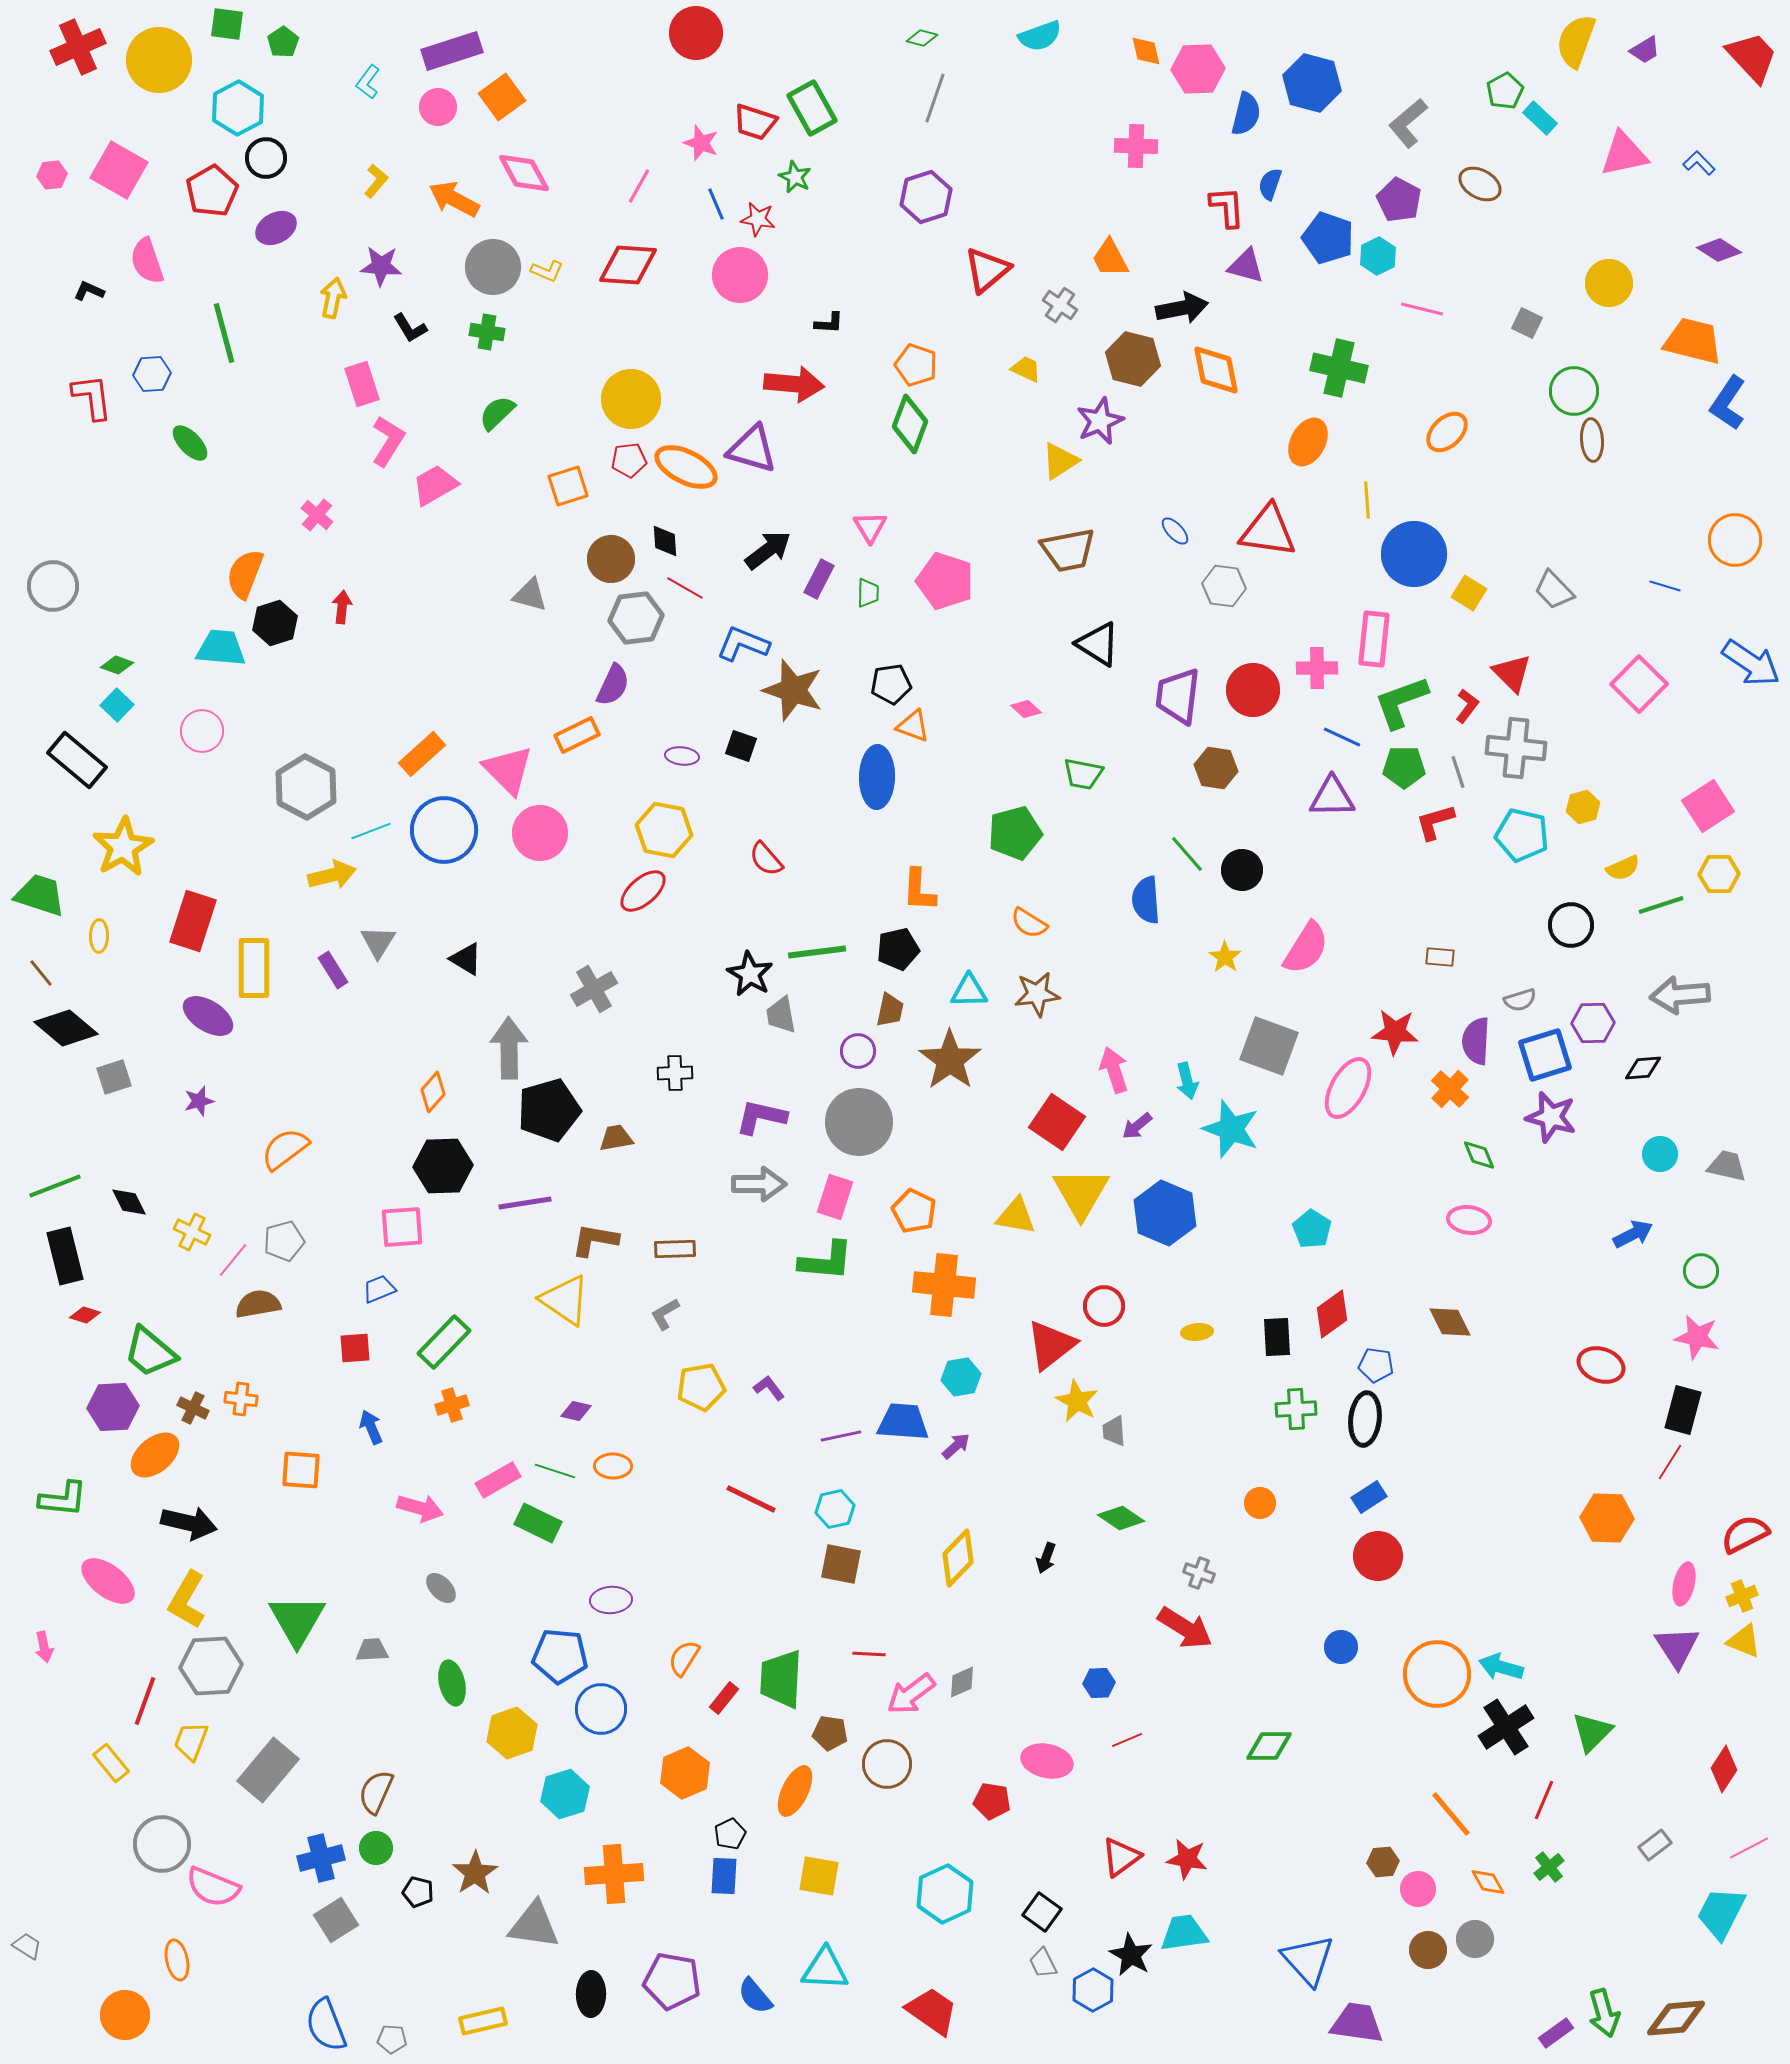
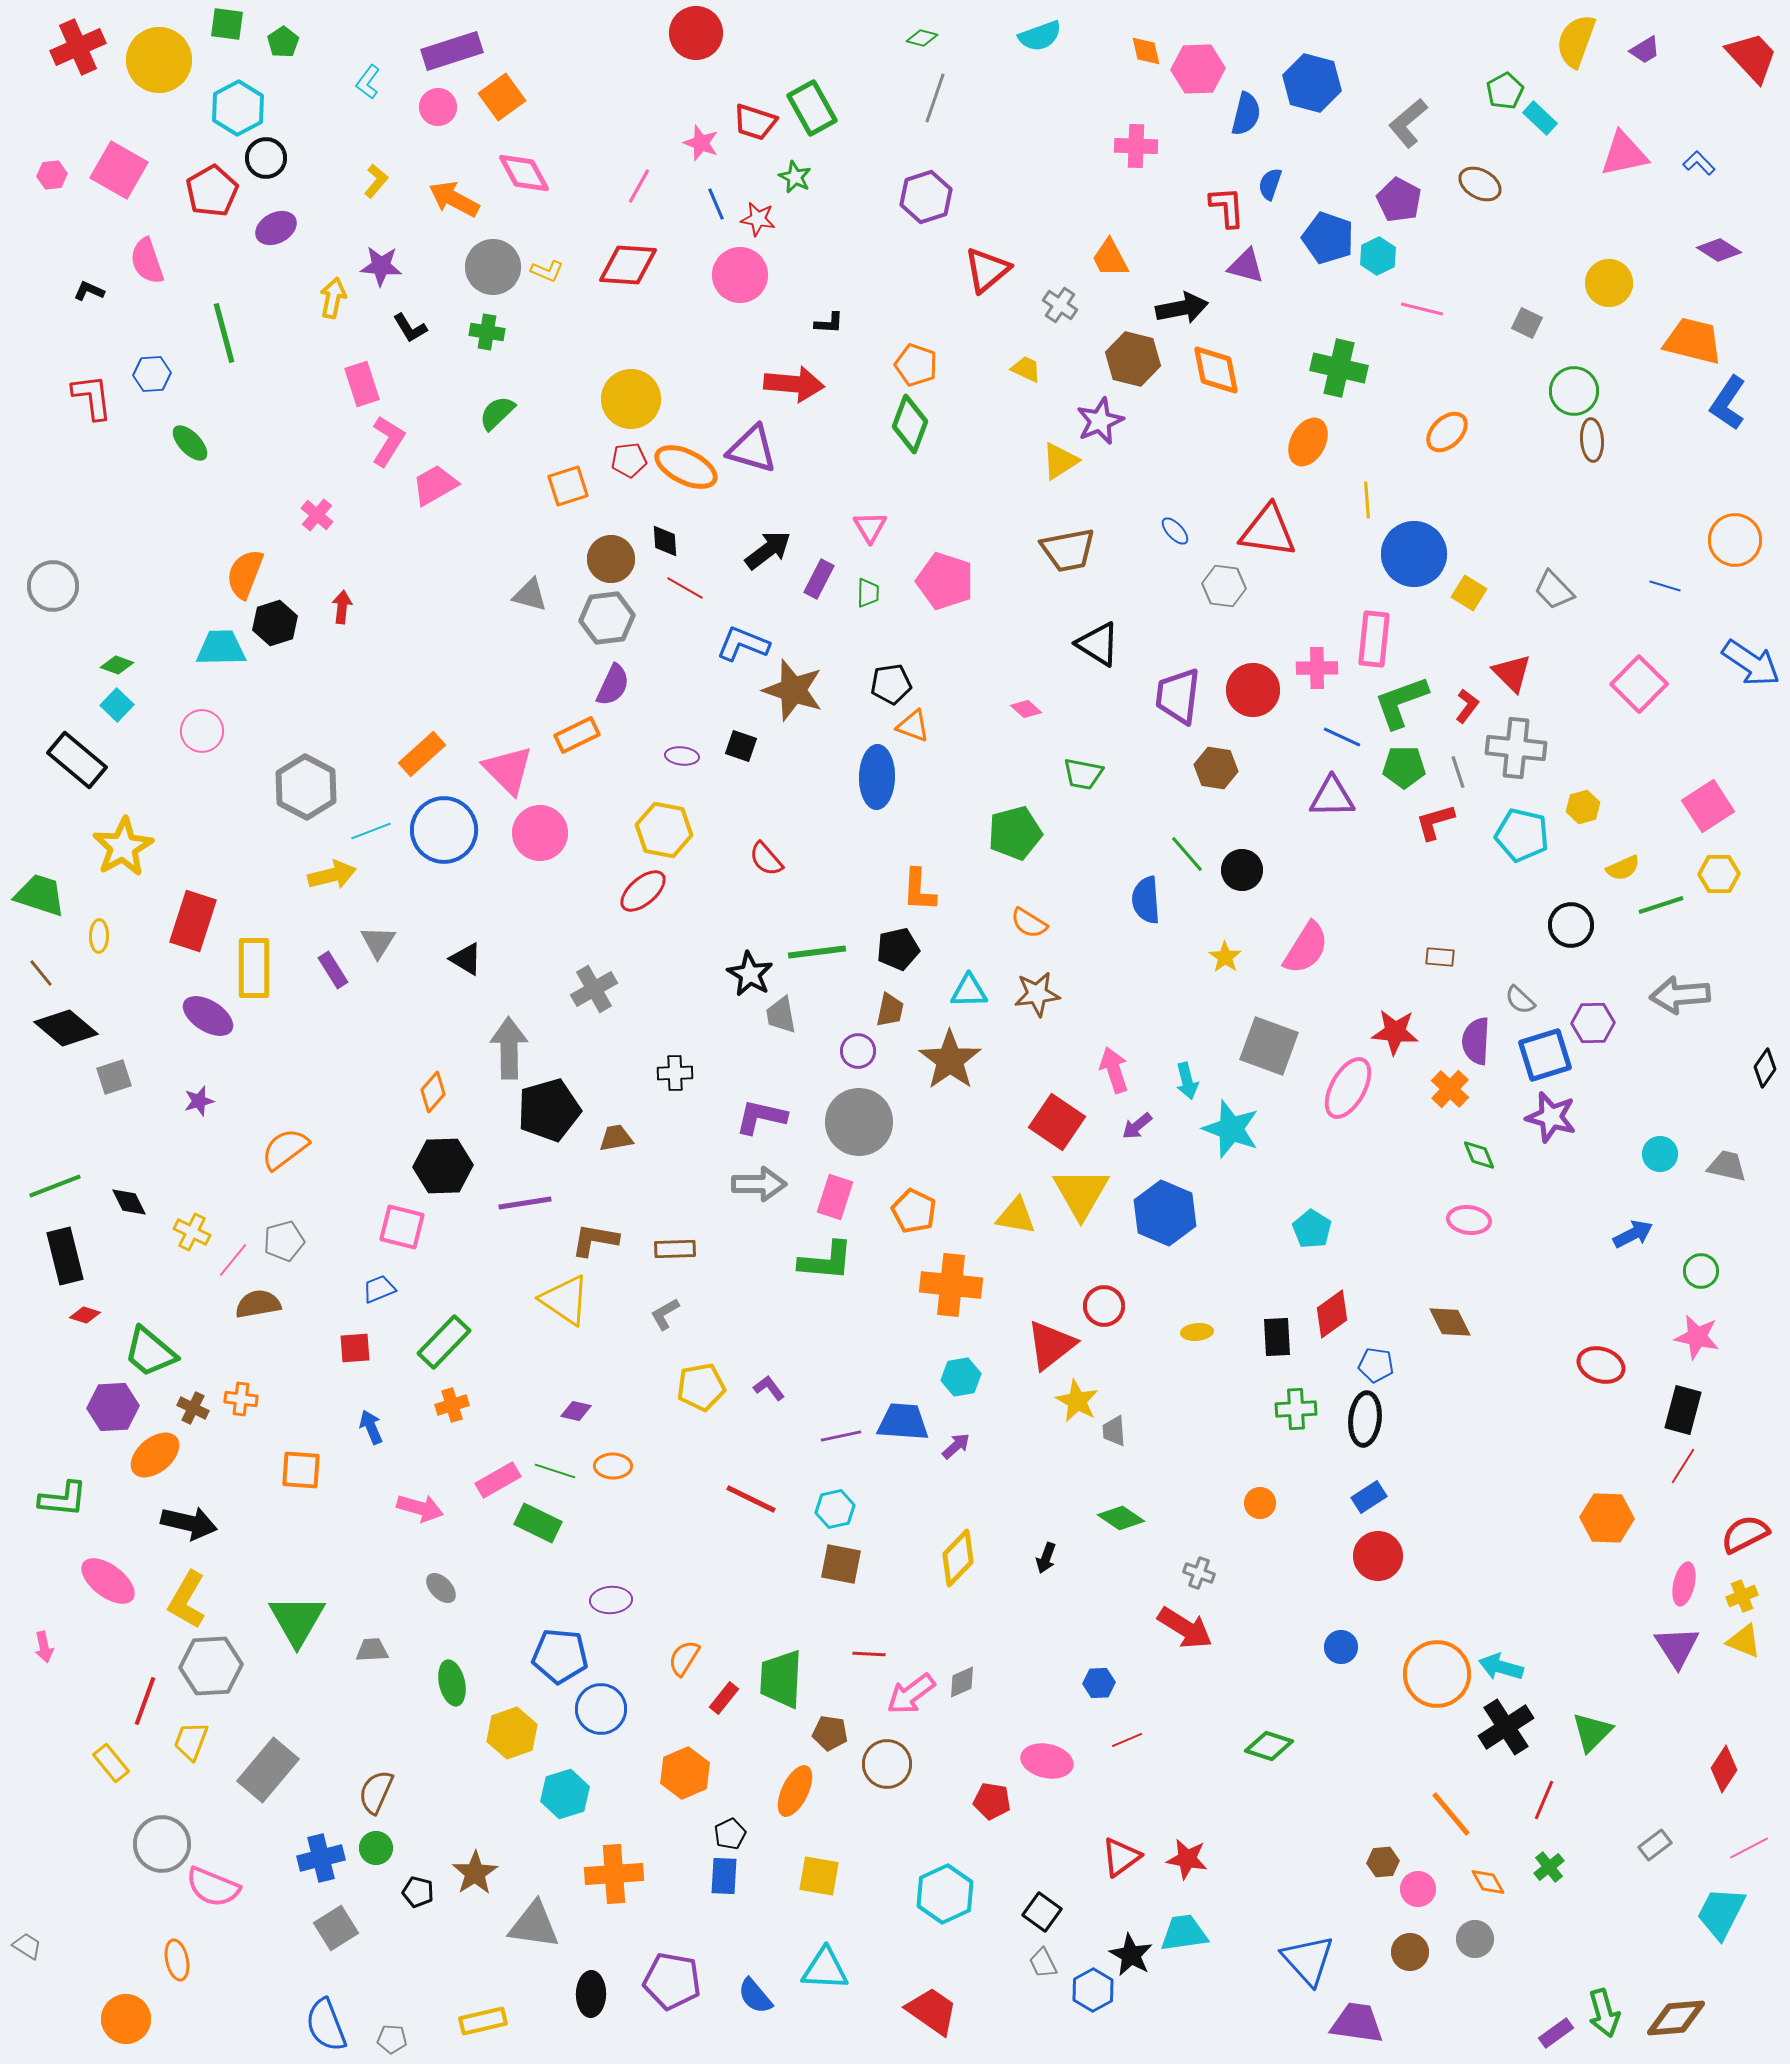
gray hexagon at (636, 618): moved 29 px left
cyan trapezoid at (221, 648): rotated 6 degrees counterclockwise
gray semicircle at (1520, 1000): rotated 60 degrees clockwise
black diamond at (1643, 1068): moved 122 px right; rotated 51 degrees counterclockwise
pink square at (402, 1227): rotated 18 degrees clockwise
orange cross at (944, 1285): moved 7 px right
red line at (1670, 1462): moved 13 px right, 4 px down
green diamond at (1269, 1746): rotated 18 degrees clockwise
gray square at (336, 1920): moved 8 px down
brown circle at (1428, 1950): moved 18 px left, 2 px down
orange circle at (125, 2015): moved 1 px right, 4 px down
